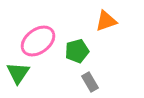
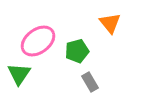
orange triangle: moved 4 px right, 2 px down; rotated 50 degrees counterclockwise
green triangle: moved 1 px right, 1 px down
